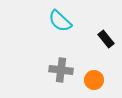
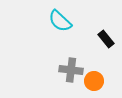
gray cross: moved 10 px right
orange circle: moved 1 px down
